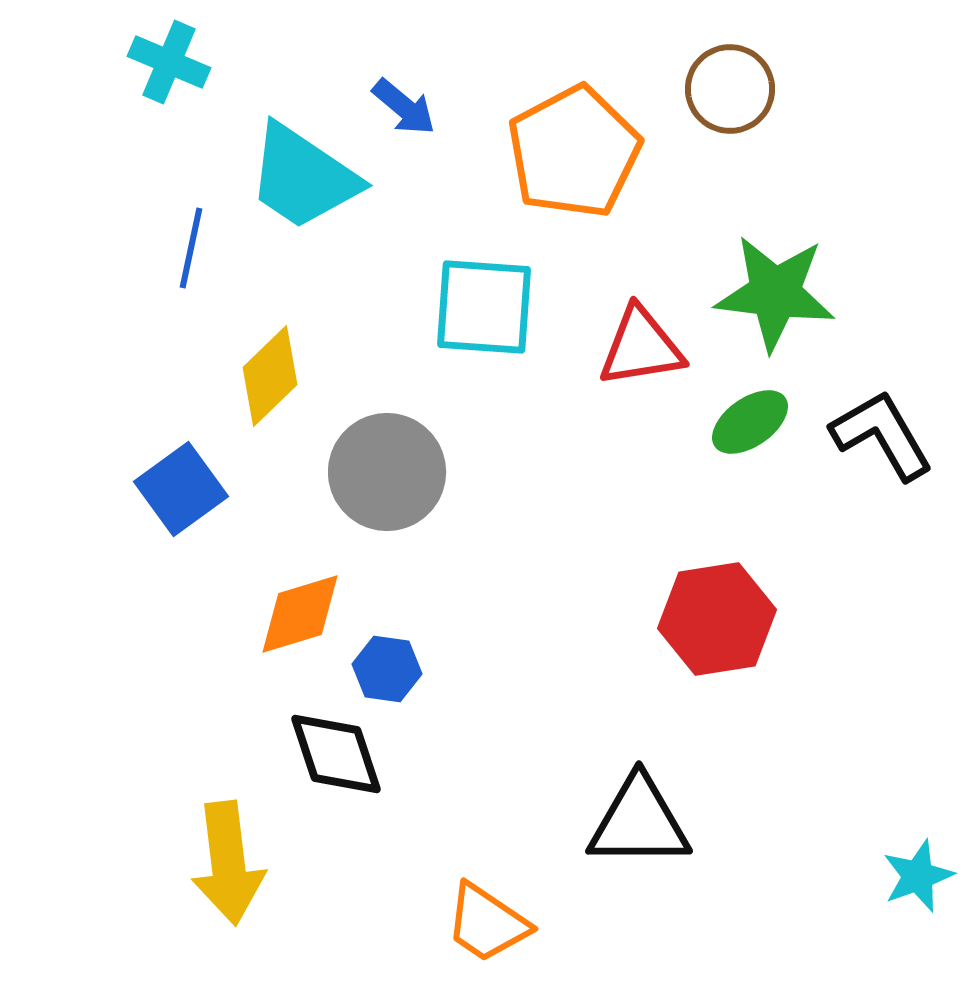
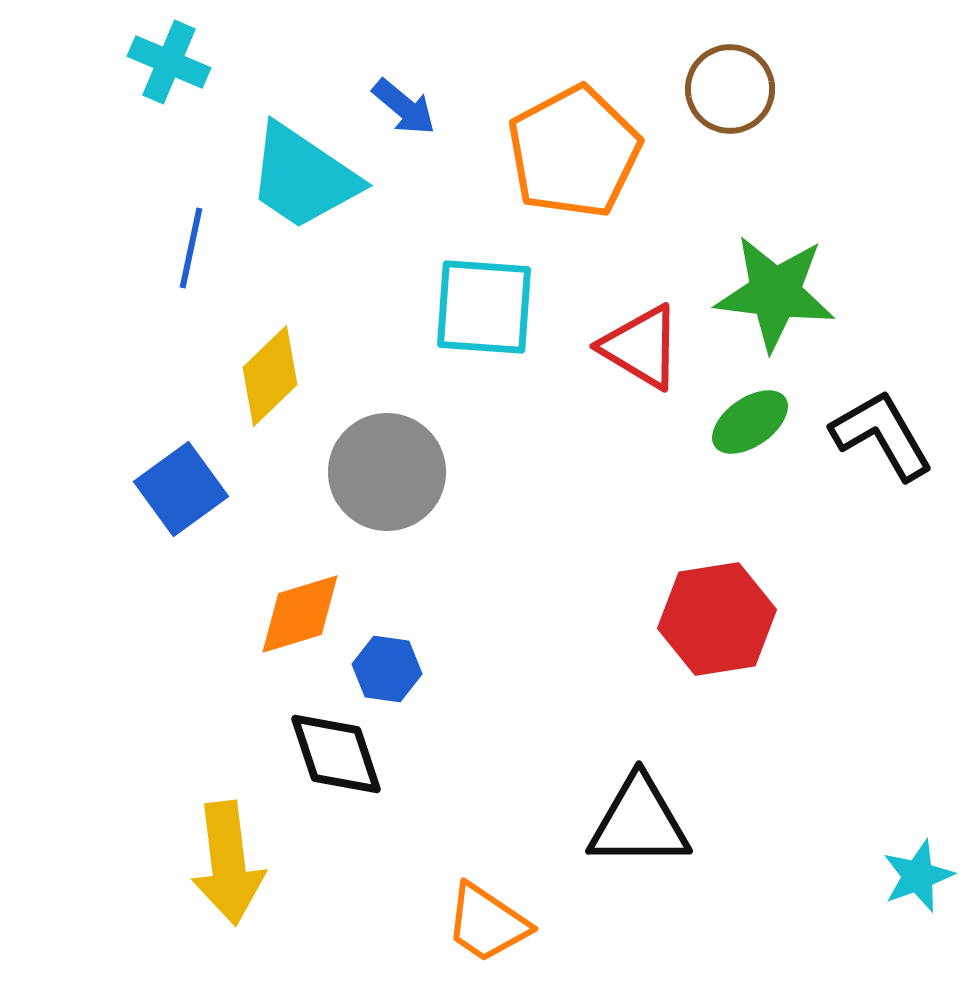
red triangle: rotated 40 degrees clockwise
